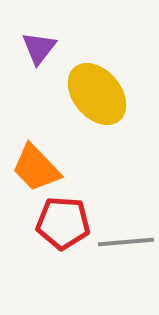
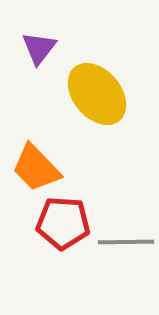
gray line: rotated 4 degrees clockwise
